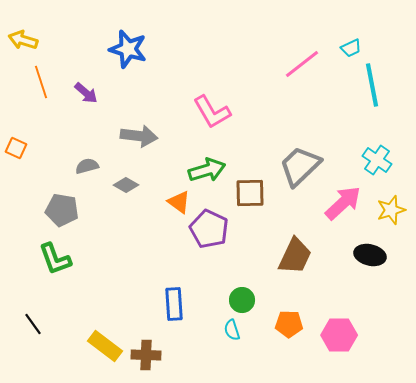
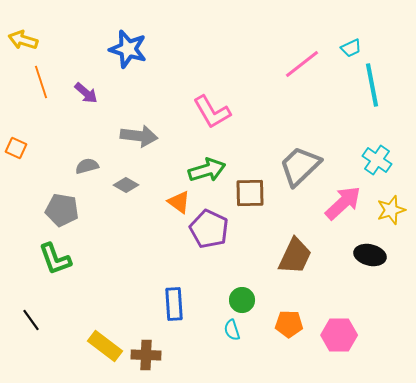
black line: moved 2 px left, 4 px up
